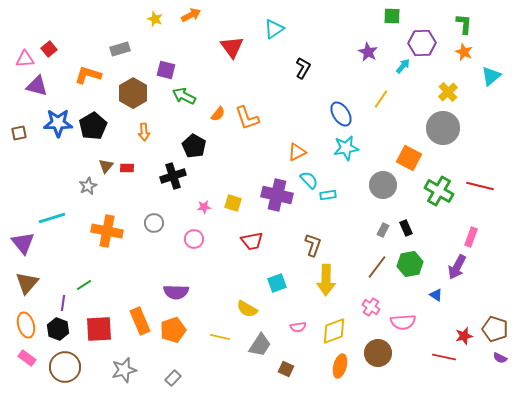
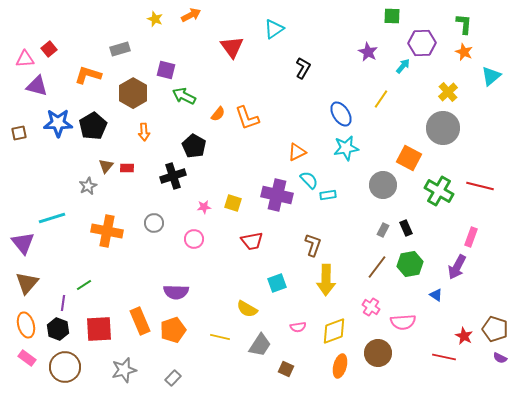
red star at (464, 336): rotated 30 degrees counterclockwise
